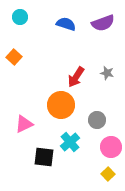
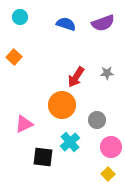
gray star: rotated 16 degrees counterclockwise
orange circle: moved 1 px right
black square: moved 1 px left
